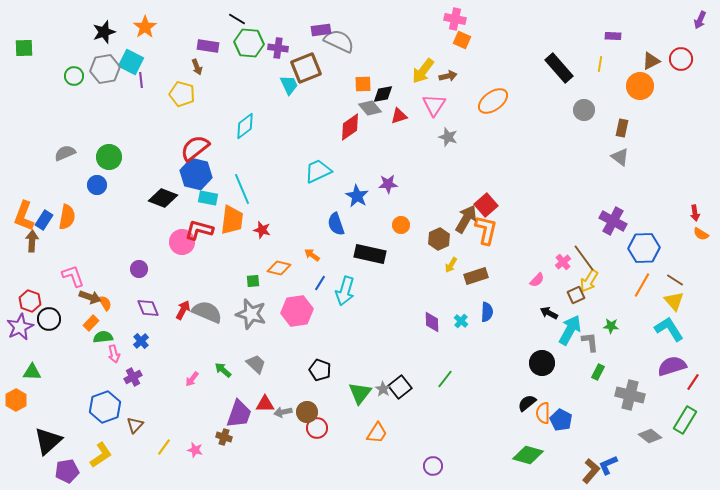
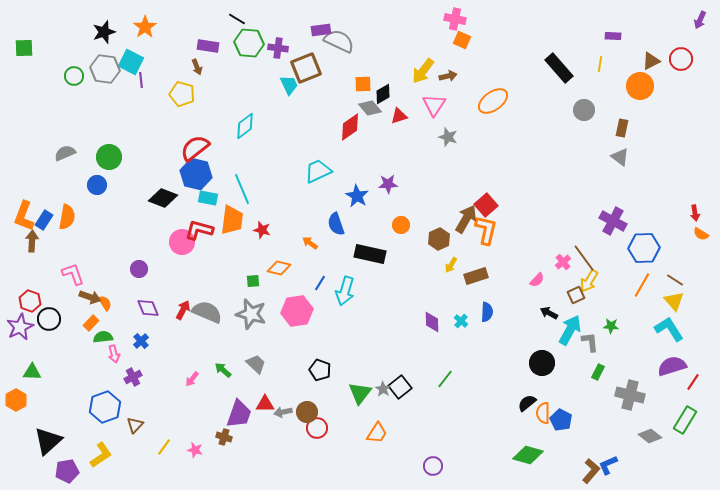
gray hexagon at (105, 69): rotated 16 degrees clockwise
black diamond at (383, 94): rotated 20 degrees counterclockwise
orange arrow at (312, 255): moved 2 px left, 12 px up
pink L-shape at (73, 276): moved 2 px up
